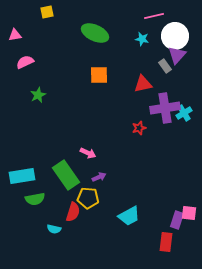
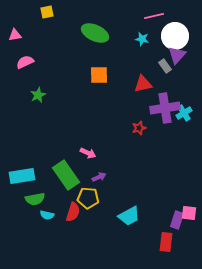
cyan semicircle: moved 7 px left, 14 px up
